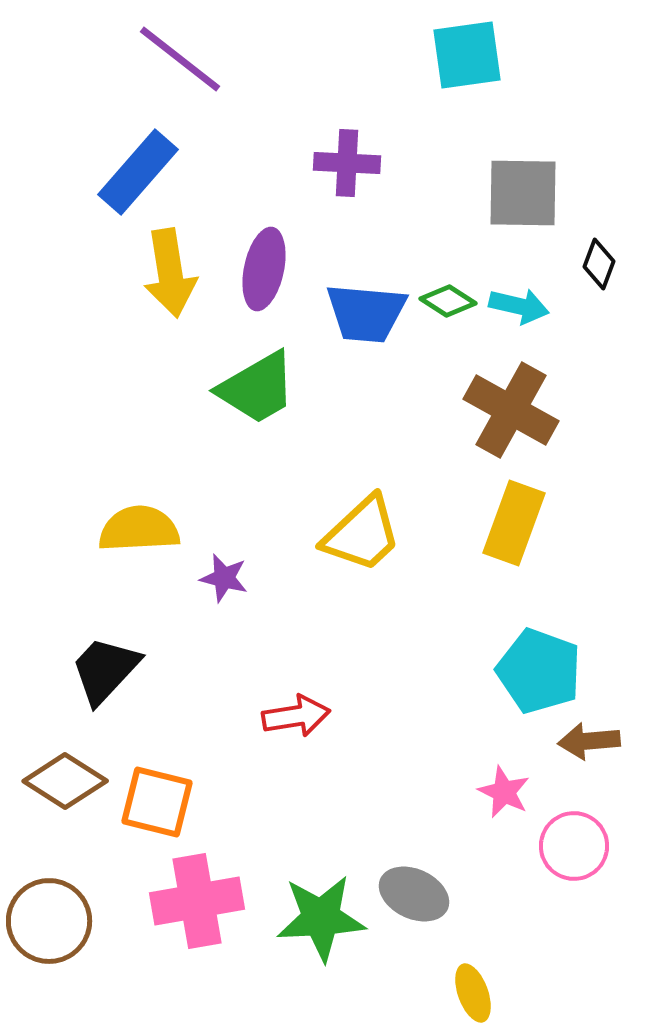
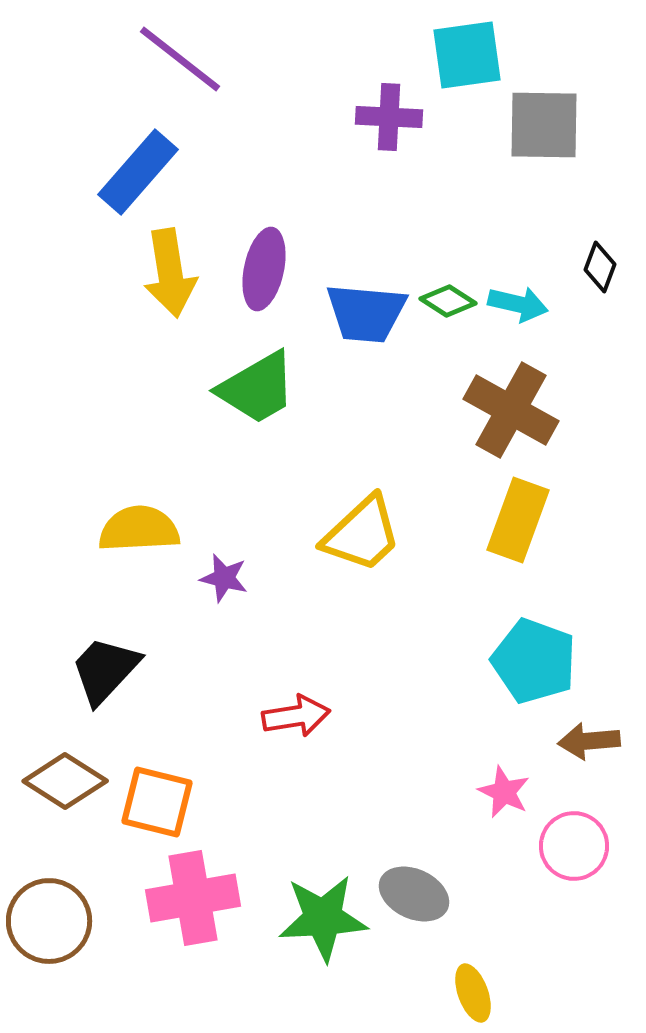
purple cross: moved 42 px right, 46 px up
gray square: moved 21 px right, 68 px up
black diamond: moved 1 px right, 3 px down
cyan arrow: moved 1 px left, 2 px up
yellow rectangle: moved 4 px right, 3 px up
cyan pentagon: moved 5 px left, 10 px up
pink cross: moved 4 px left, 3 px up
green star: moved 2 px right
